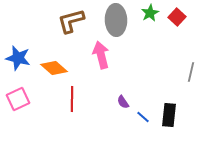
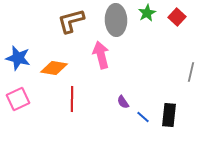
green star: moved 3 px left
orange diamond: rotated 32 degrees counterclockwise
